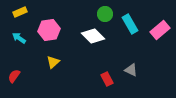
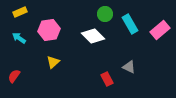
gray triangle: moved 2 px left, 3 px up
